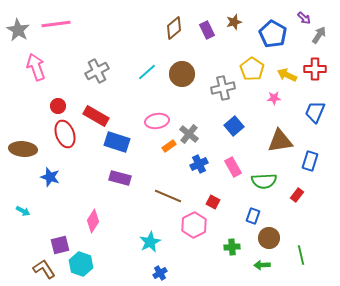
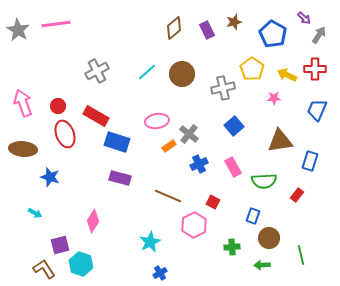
pink arrow at (36, 67): moved 13 px left, 36 px down
blue trapezoid at (315, 112): moved 2 px right, 2 px up
cyan arrow at (23, 211): moved 12 px right, 2 px down
